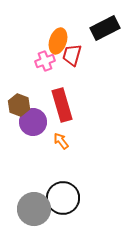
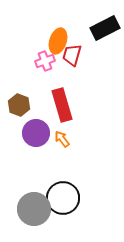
purple circle: moved 3 px right, 11 px down
orange arrow: moved 1 px right, 2 px up
